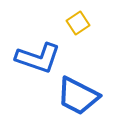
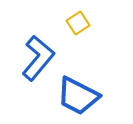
blue L-shape: rotated 69 degrees counterclockwise
